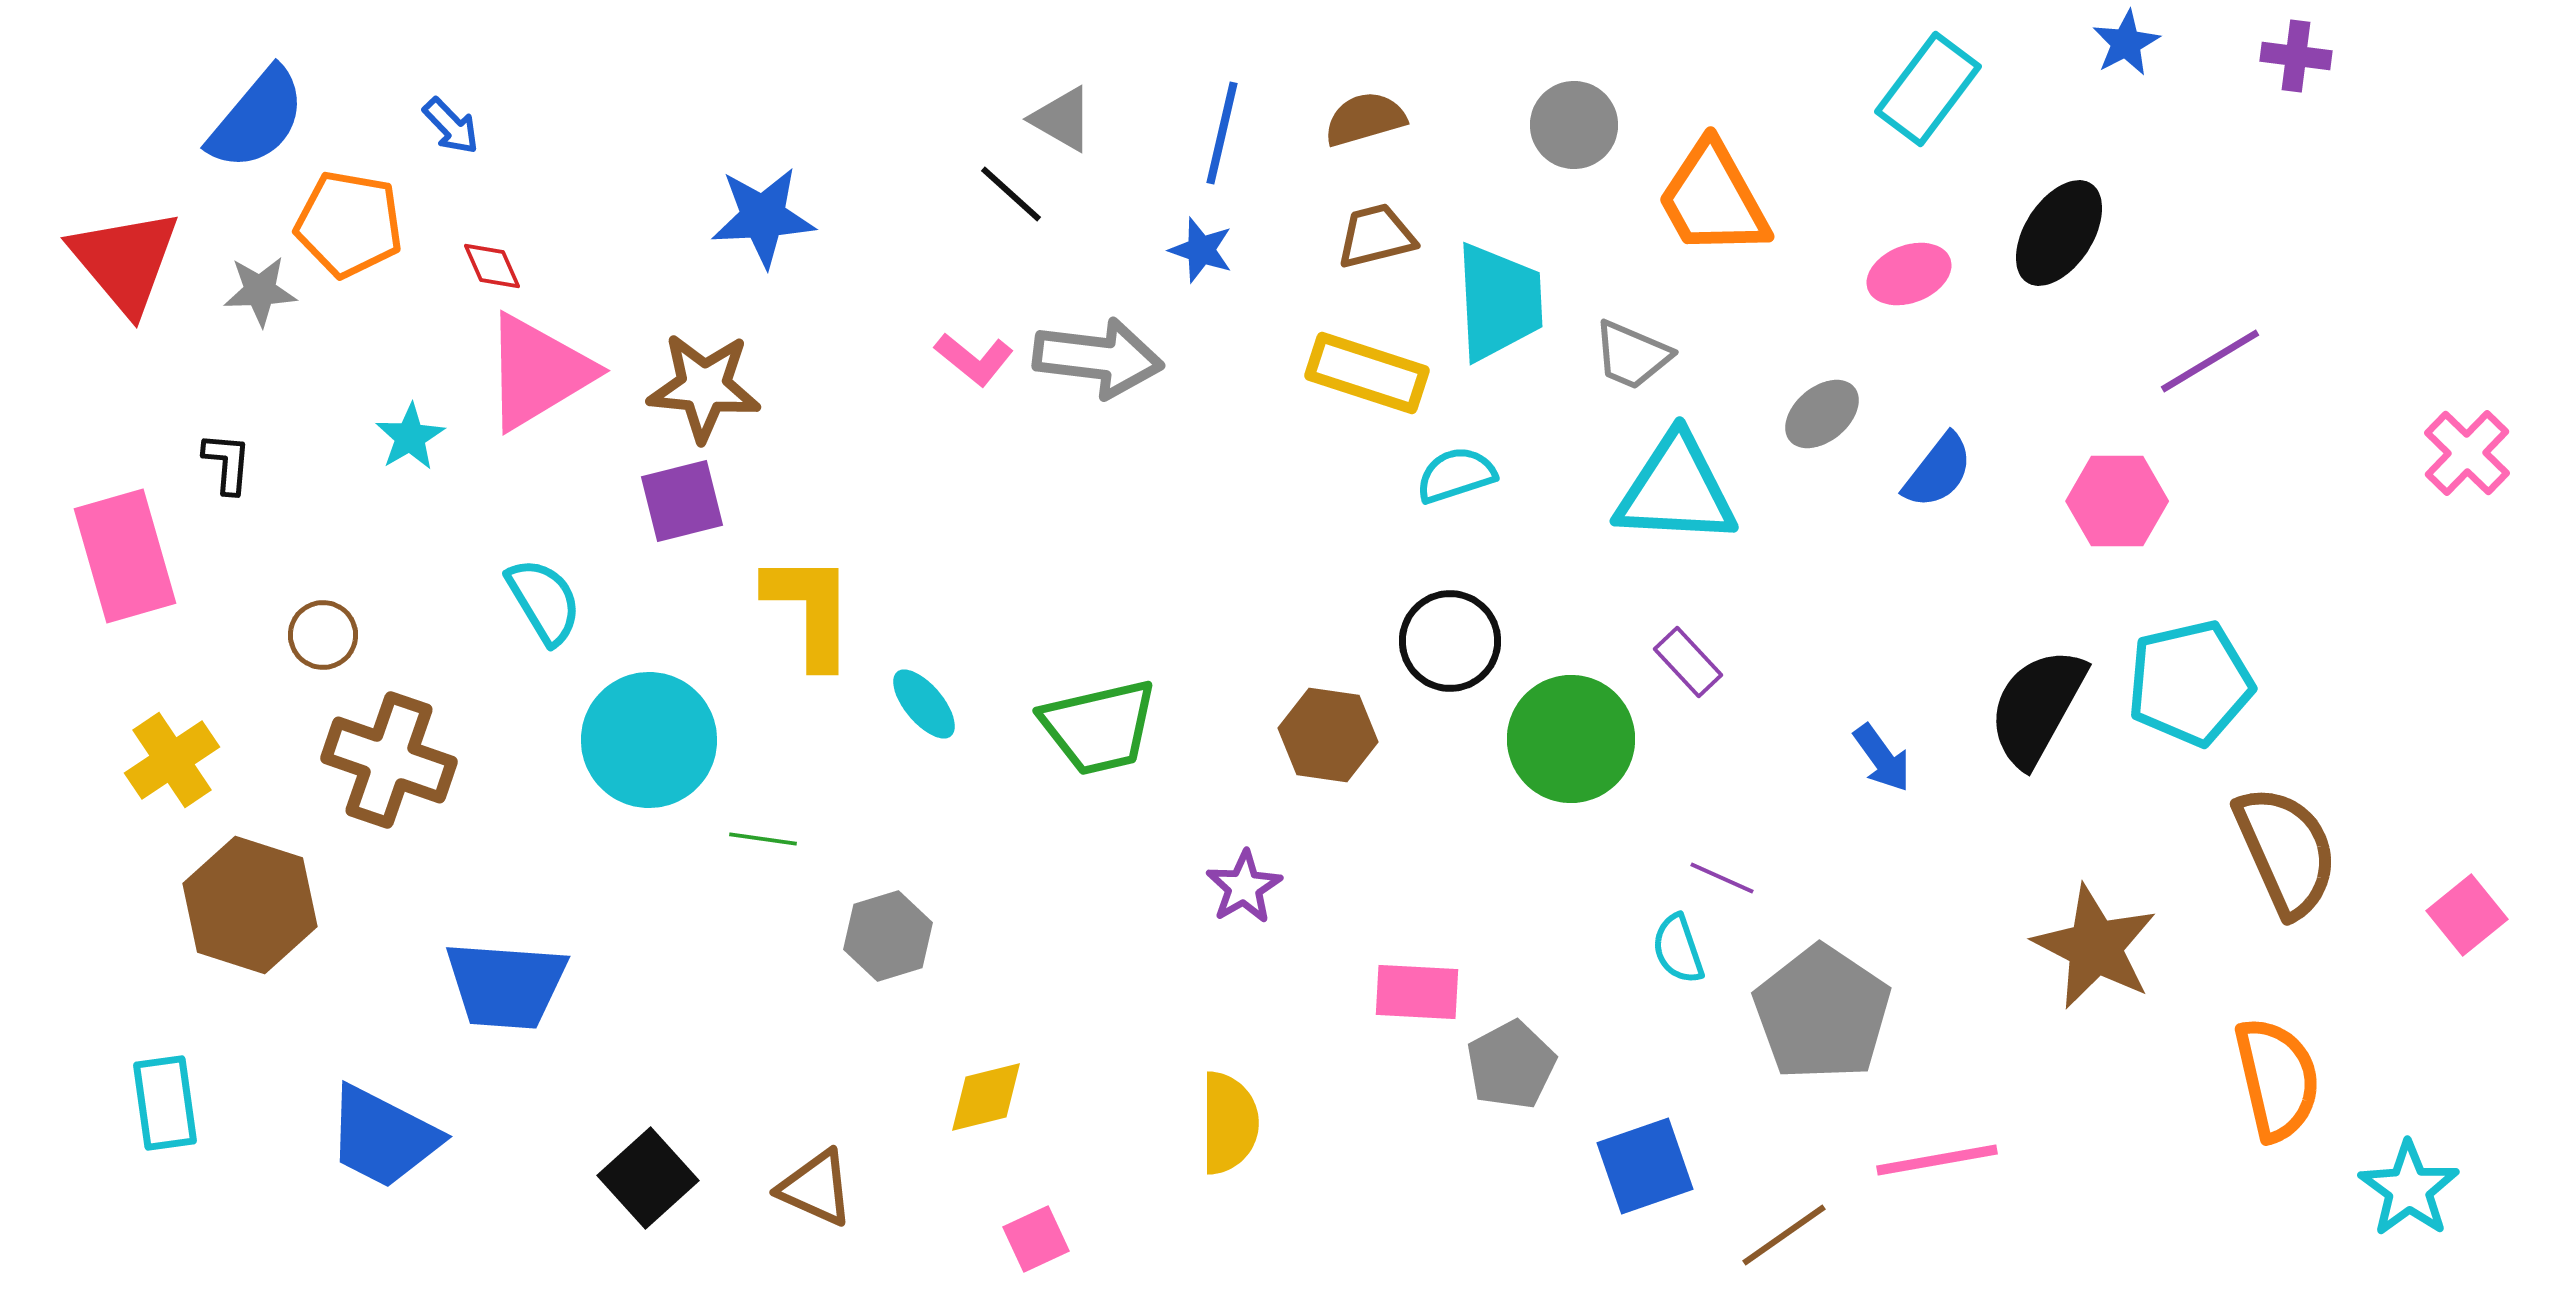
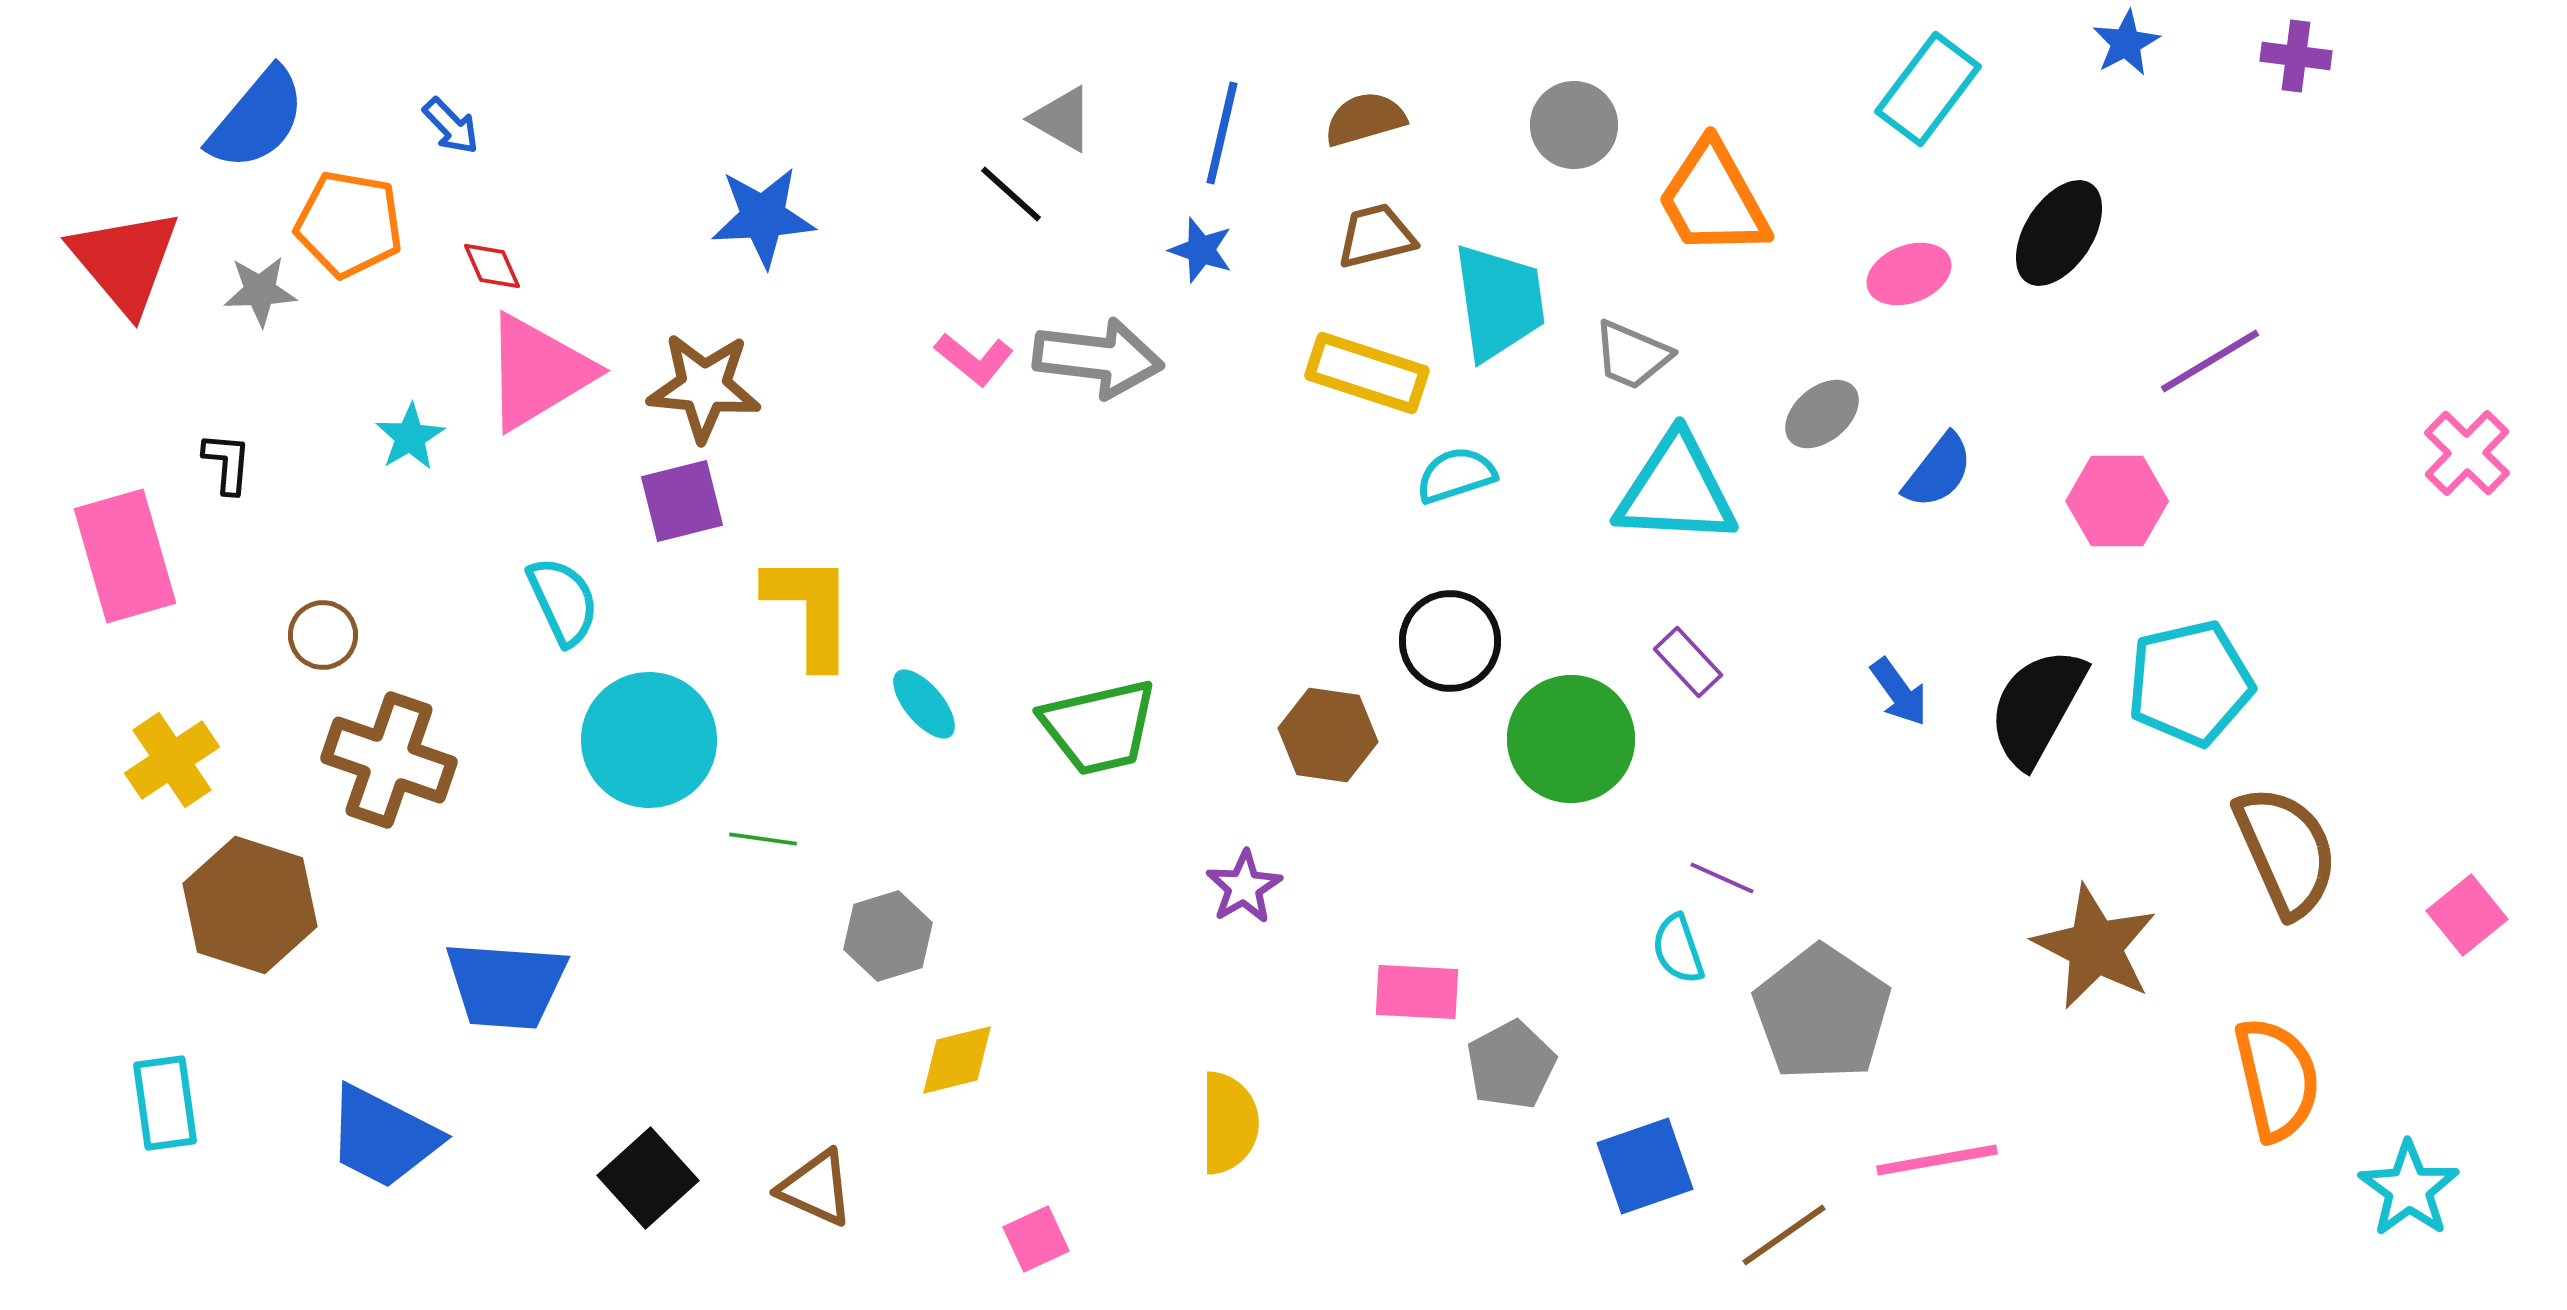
cyan trapezoid at (1499, 302): rotated 5 degrees counterclockwise
cyan semicircle at (544, 601): moved 19 px right; rotated 6 degrees clockwise
blue arrow at (1882, 758): moved 17 px right, 66 px up
yellow diamond at (986, 1097): moved 29 px left, 37 px up
